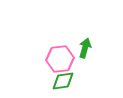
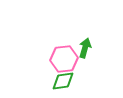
pink hexagon: moved 4 px right
